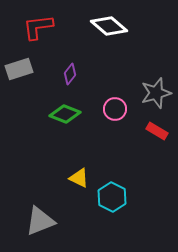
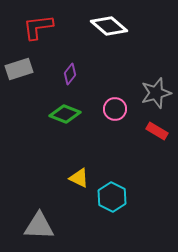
gray triangle: moved 1 px left, 5 px down; rotated 24 degrees clockwise
